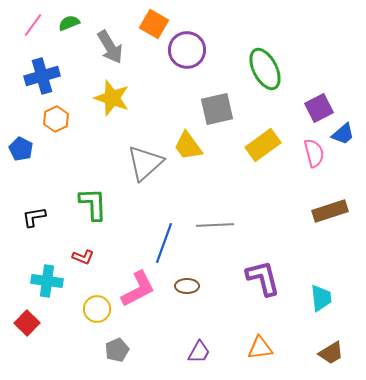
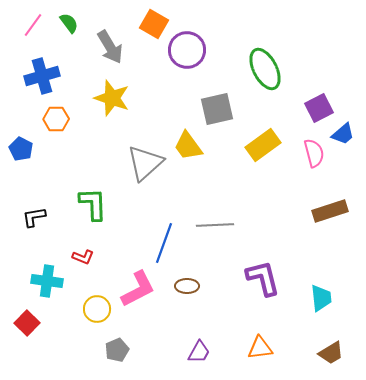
green semicircle: rotated 75 degrees clockwise
orange hexagon: rotated 25 degrees clockwise
